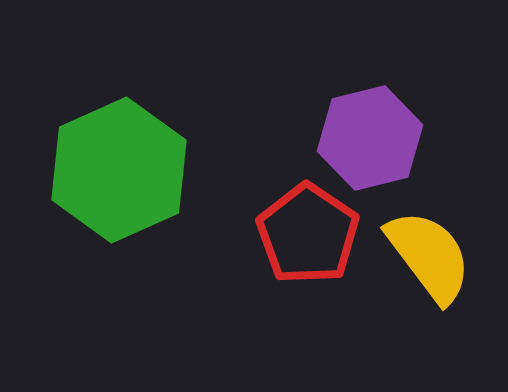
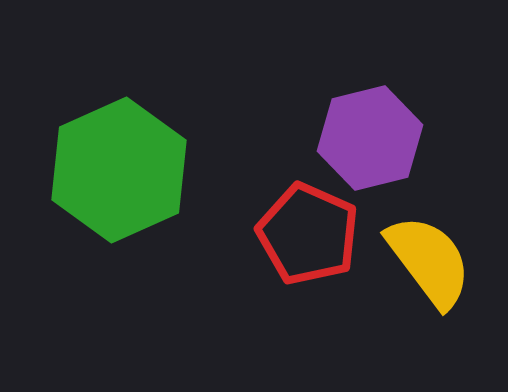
red pentagon: rotated 10 degrees counterclockwise
yellow semicircle: moved 5 px down
